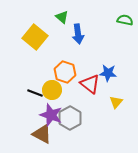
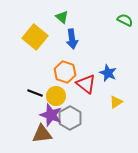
green semicircle: rotated 14 degrees clockwise
blue arrow: moved 6 px left, 5 px down
blue star: rotated 18 degrees clockwise
red triangle: moved 4 px left
yellow circle: moved 4 px right, 6 px down
yellow triangle: rotated 16 degrees clockwise
brown triangle: rotated 35 degrees counterclockwise
